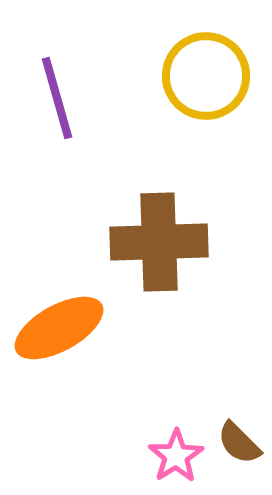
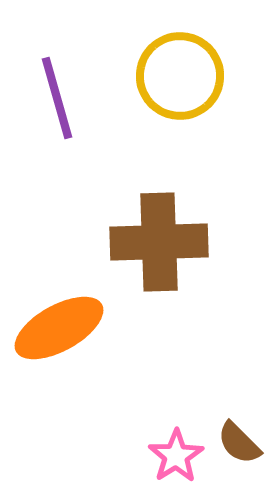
yellow circle: moved 26 px left
